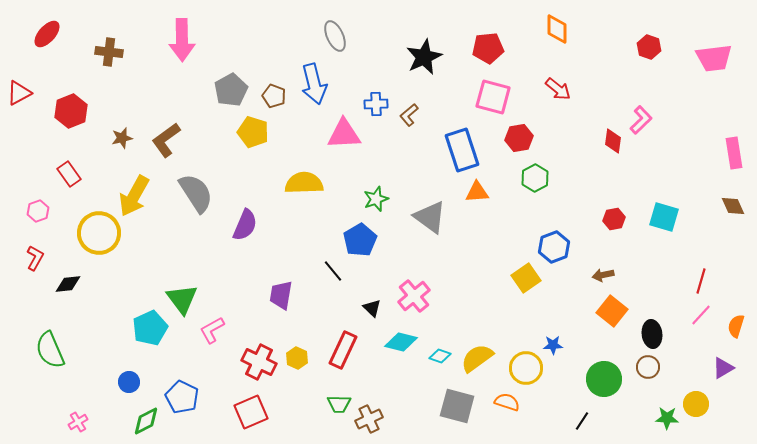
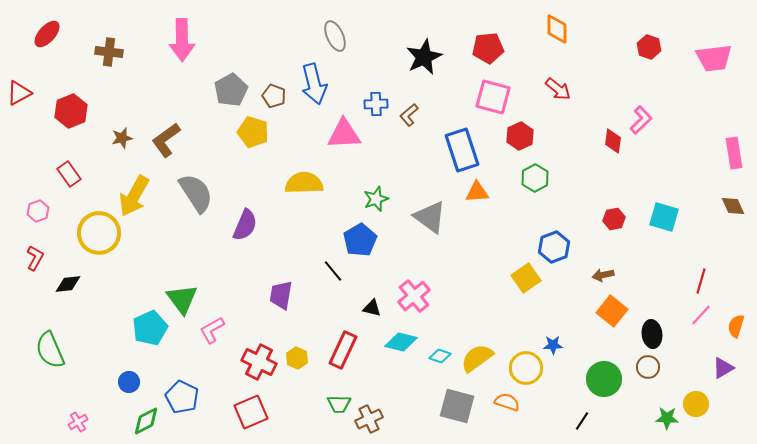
red hexagon at (519, 138): moved 1 px right, 2 px up; rotated 16 degrees counterclockwise
black triangle at (372, 308): rotated 30 degrees counterclockwise
